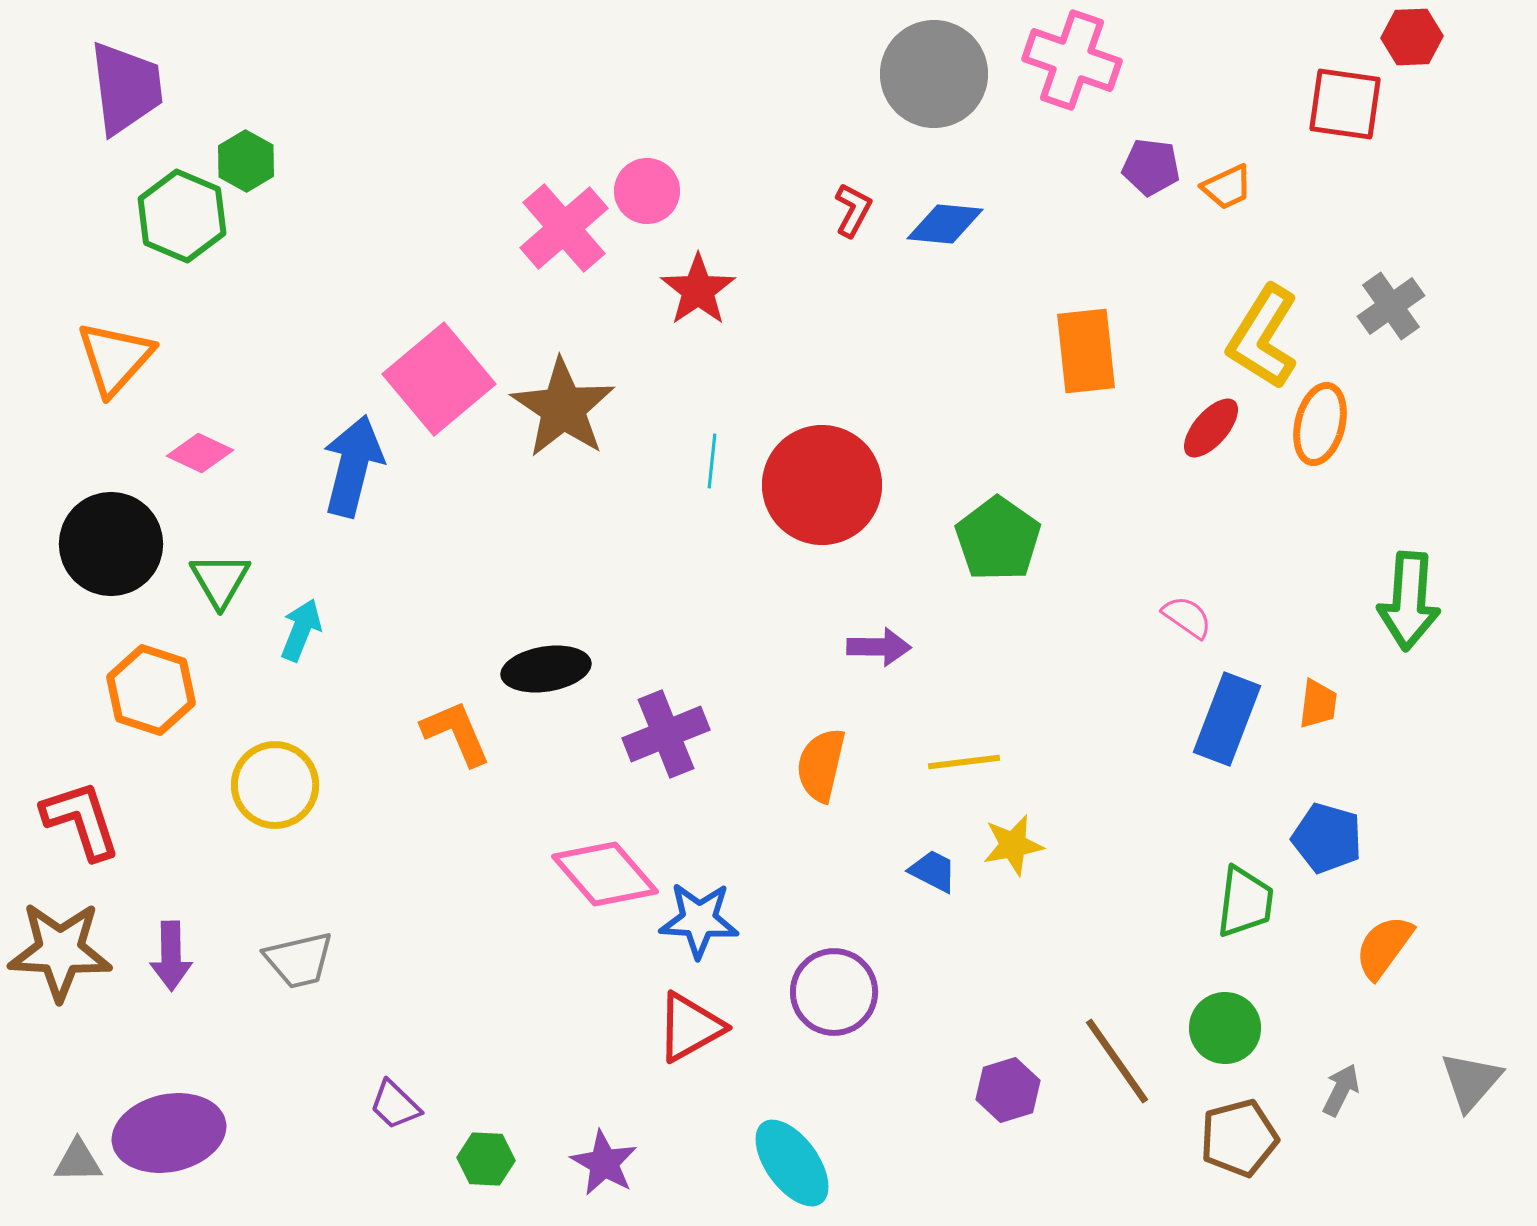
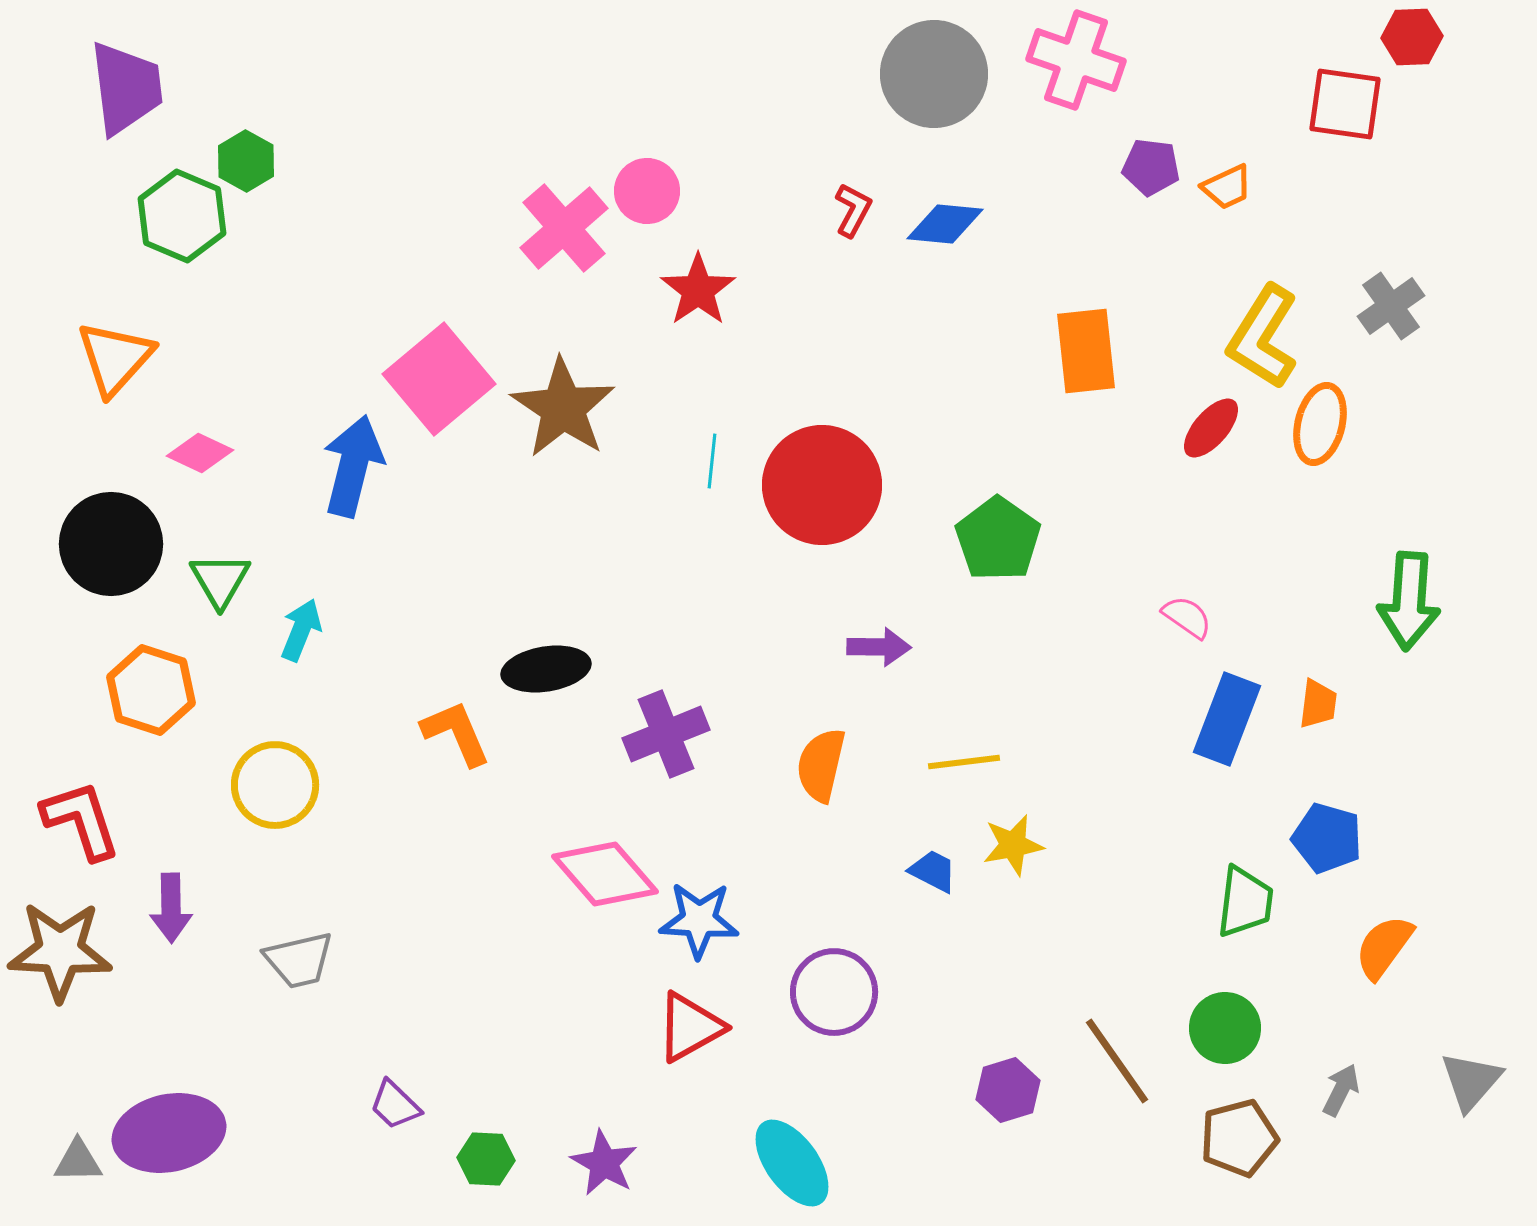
pink cross at (1072, 60): moved 4 px right
purple arrow at (171, 956): moved 48 px up
